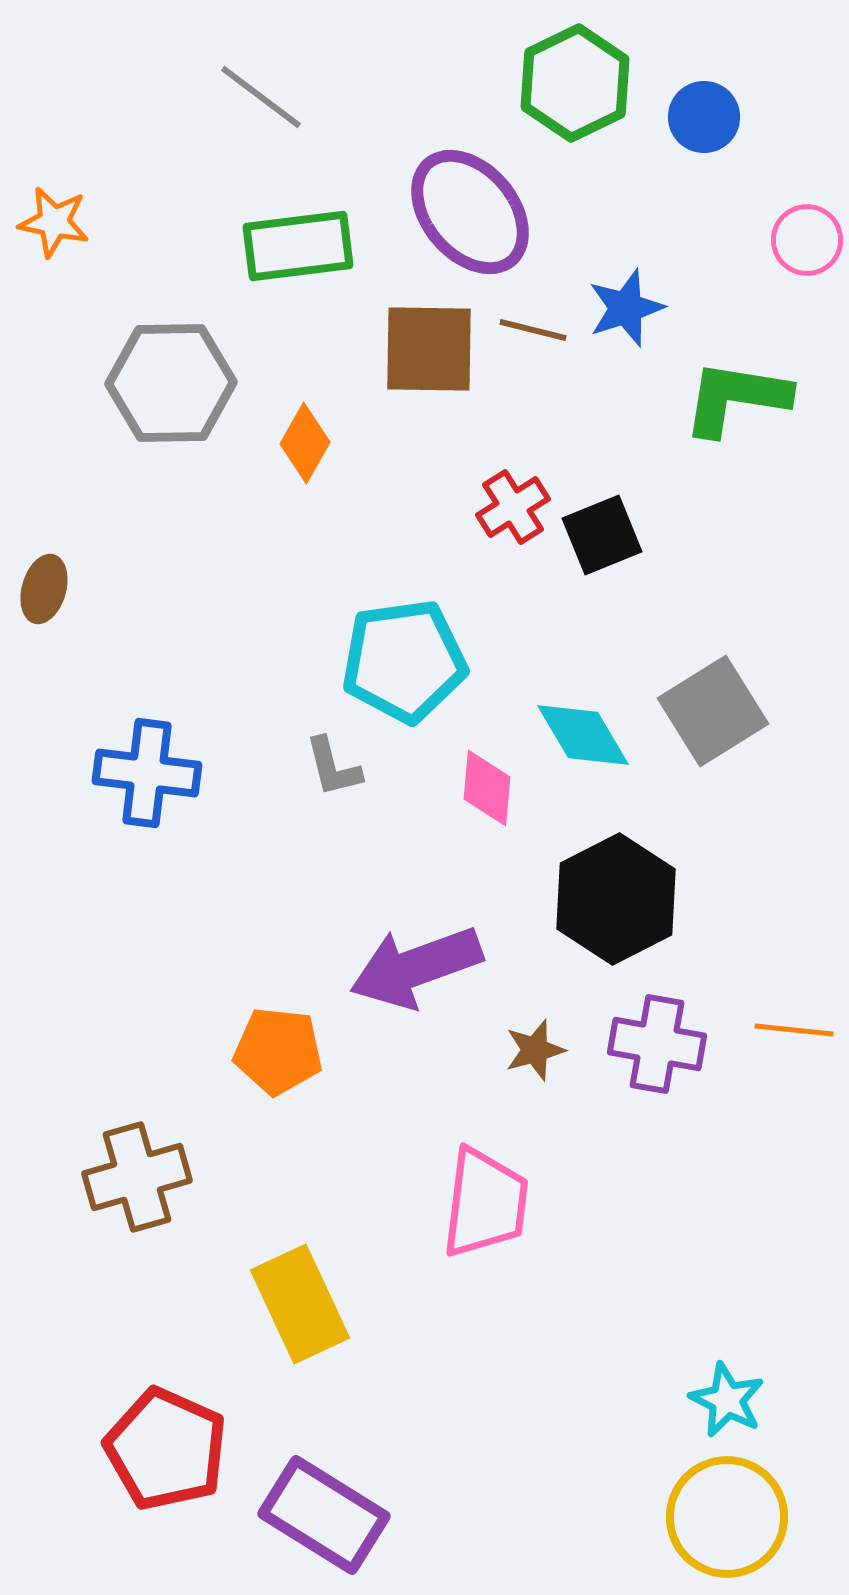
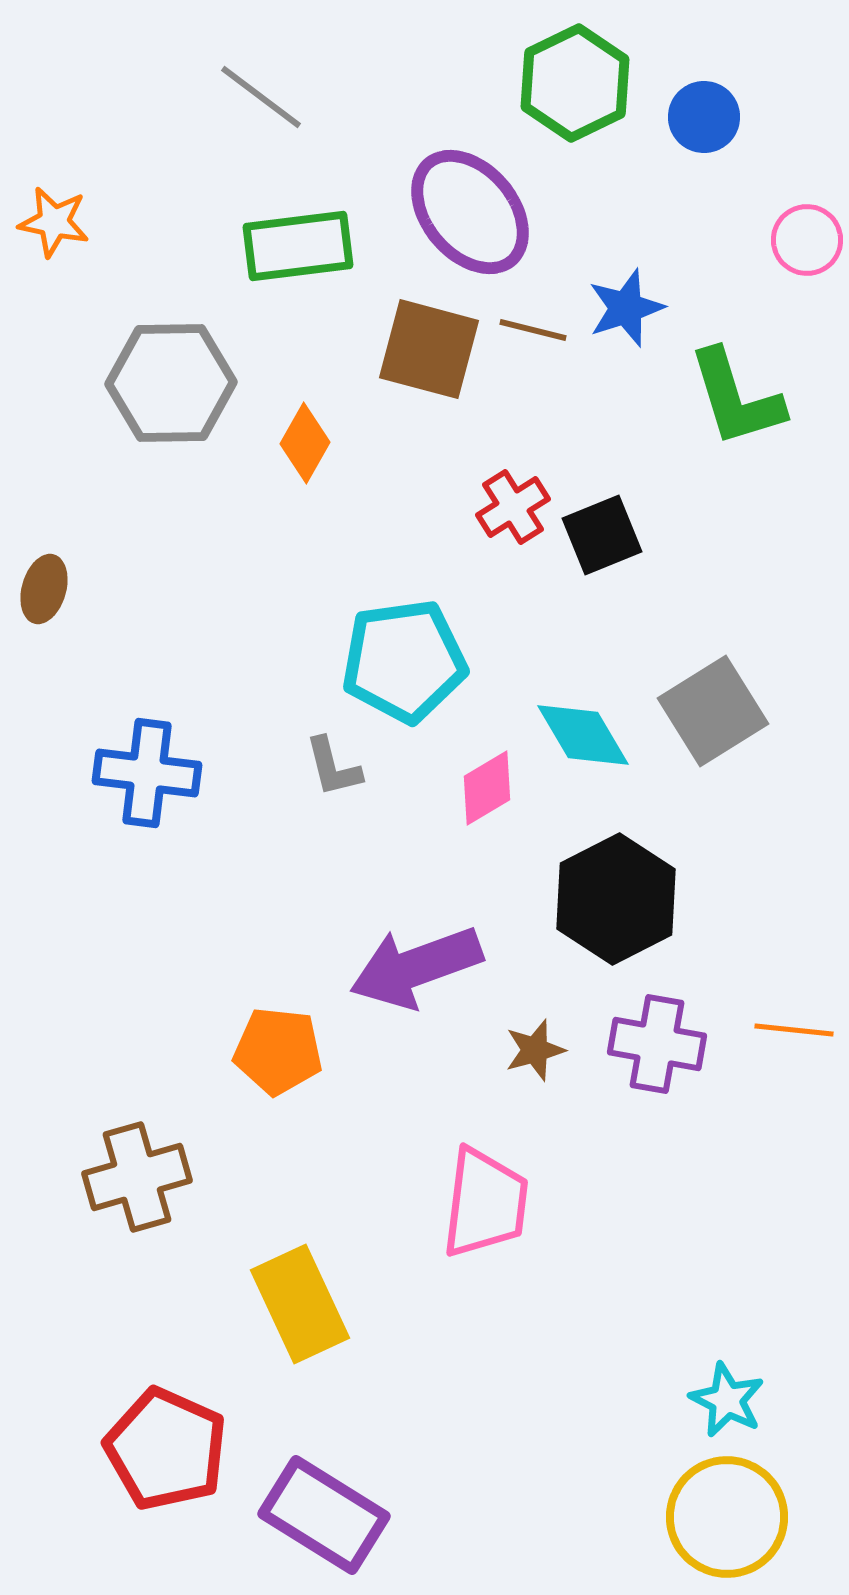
brown square: rotated 14 degrees clockwise
green L-shape: rotated 116 degrees counterclockwise
pink diamond: rotated 54 degrees clockwise
